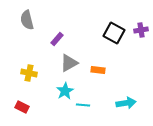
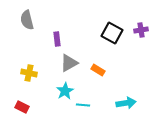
black square: moved 2 px left
purple rectangle: rotated 48 degrees counterclockwise
orange rectangle: rotated 24 degrees clockwise
